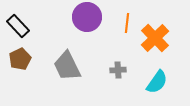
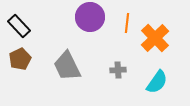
purple circle: moved 3 px right
black rectangle: moved 1 px right
